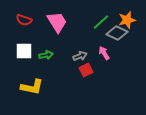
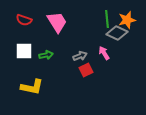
green line: moved 6 px right, 3 px up; rotated 54 degrees counterclockwise
